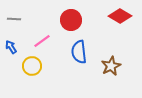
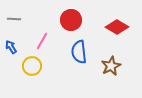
red diamond: moved 3 px left, 11 px down
pink line: rotated 24 degrees counterclockwise
